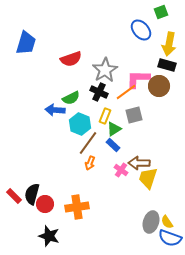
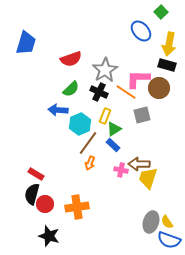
green square: rotated 24 degrees counterclockwise
blue ellipse: moved 1 px down
brown circle: moved 2 px down
orange line: rotated 70 degrees clockwise
green semicircle: moved 9 px up; rotated 18 degrees counterclockwise
blue arrow: moved 3 px right
gray square: moved 8 px right
cyan hexagon: rotated 15 degrees clockwise
brown arrow: moved 1 px down
pink cross: rotated 24 degrees counterclockwise
red rectangle: moved 22 px right, 22 px up; rotated 14 degrees counterclockwise
blue semicircle: moved 1 px left, 2 px down
